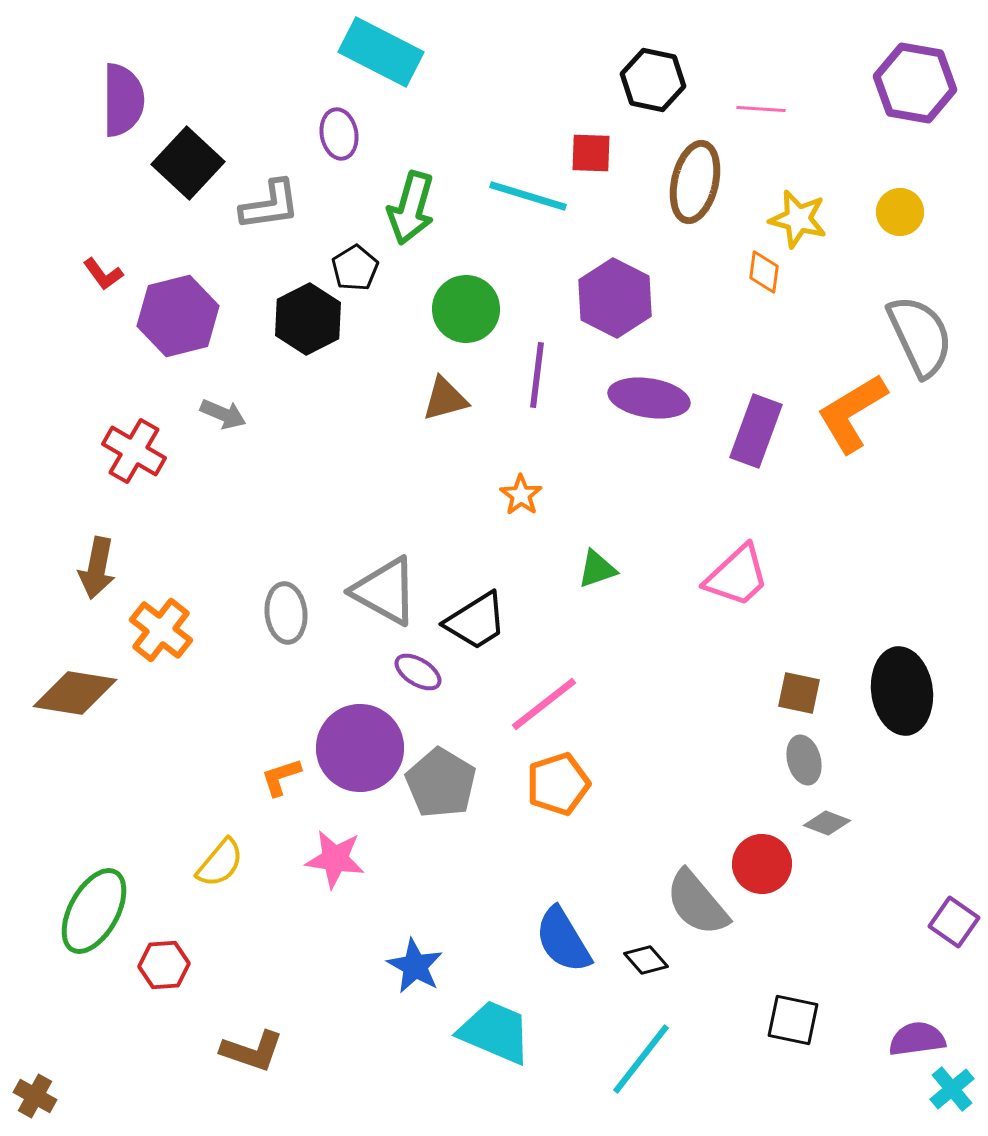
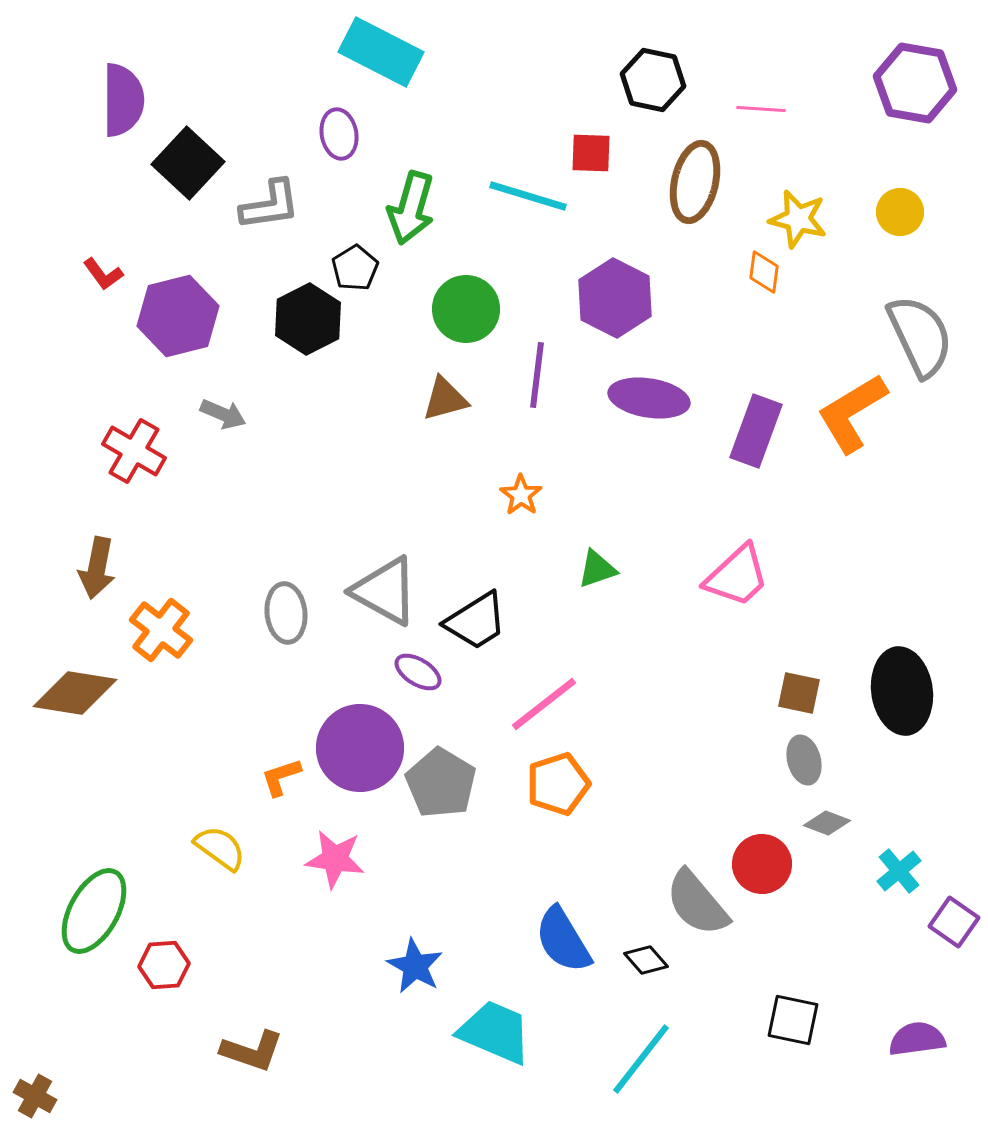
yellow semicircle at (220, 863): moved 15 px up; rotated 94 degrees counterclockwise
cyan cross at (952, 1089): moved 53 px left, 218 px up
